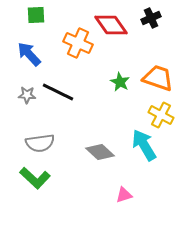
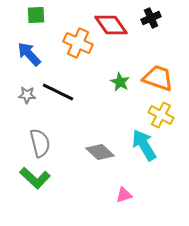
gray semicircle: rotated 96 degrees counterclockwise
